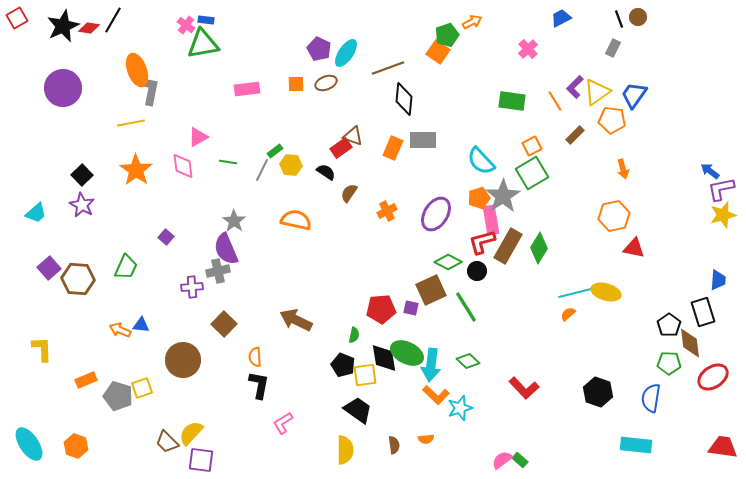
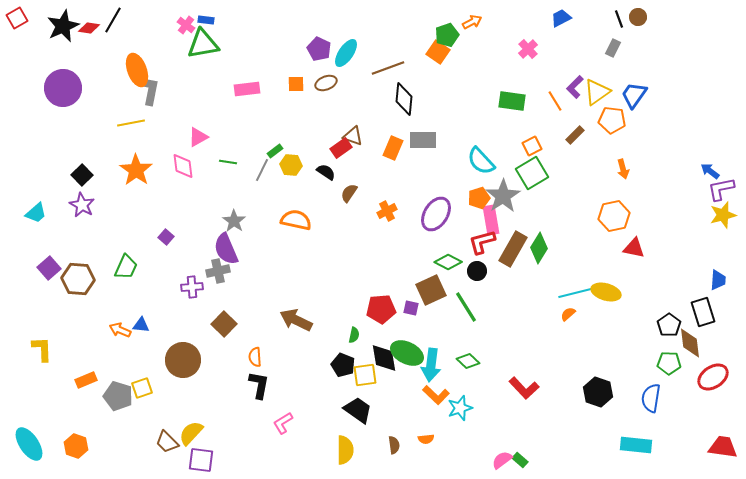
brown rectangle at (508, 246): moved 5 px right, 3 px down
